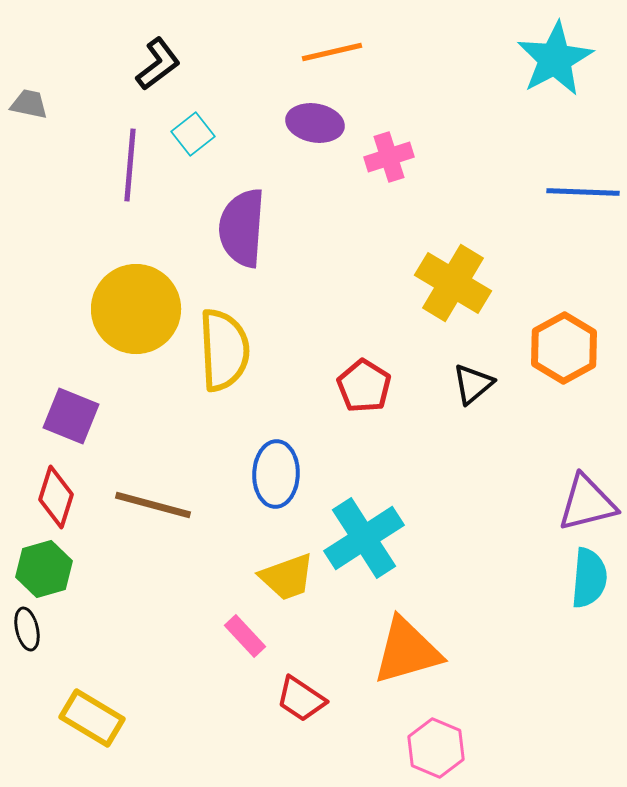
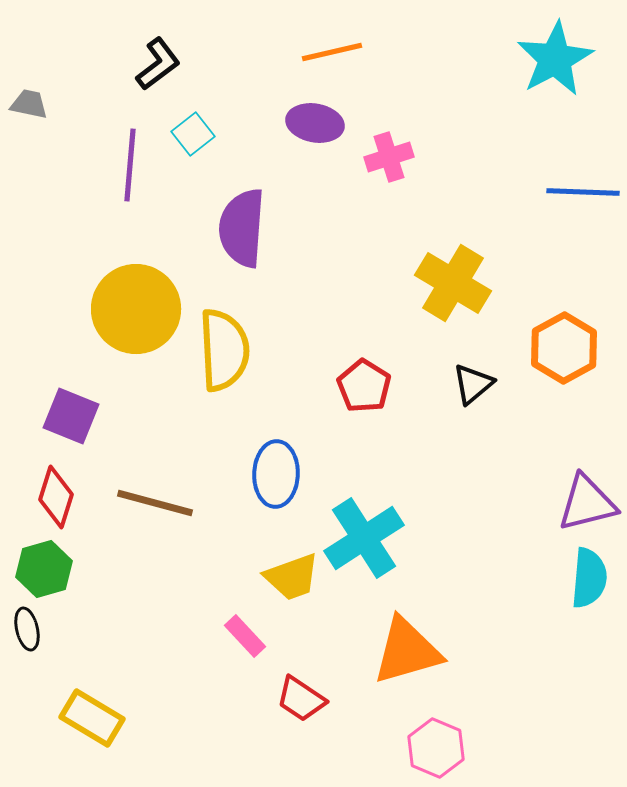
brown line: moved 2 px right, 2 px up
yellow trapezoid: moved 5 px right
